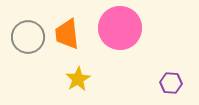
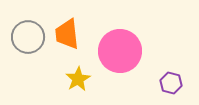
pink circle: moved 23 px down
purple hexagon: rotated 10 degrees clockwise
